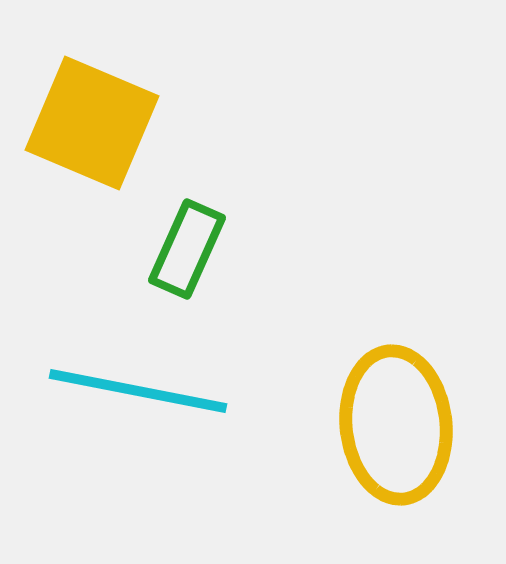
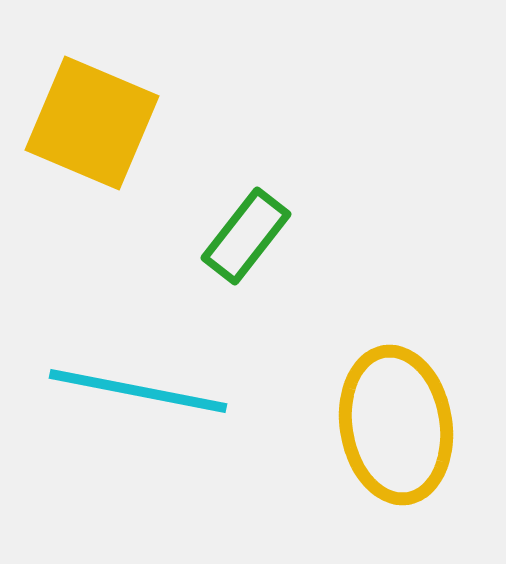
green rectangle: moved 59 px right, 13 px up; rotated 14 degrees clockwise
yellow ellipse: rotated 3 degrees counterclockwise
